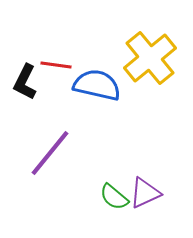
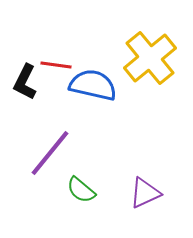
blue semicircle: moved 4 px left
green semicircle: moved 33 px left, 7 px up
